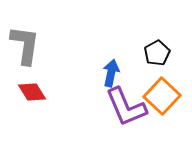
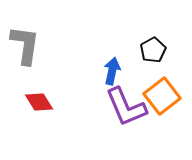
black pentagon: moved 4 px left, 3 px up
blue arrow: moved 1 px right, 2 px up
red diamond: moved 7 px right, 10 px down
orange square: rotated 9 degrees clockwise
